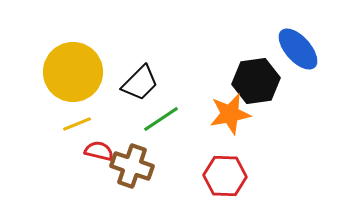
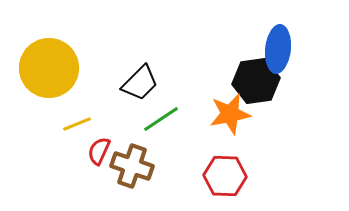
blue ellipse: moved 20 px left; rotated 48 degrees clockwise
yellow circle: moved 24 px left, 4 px up
red semicircle: rotated 80 degrees counterclockwise
